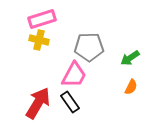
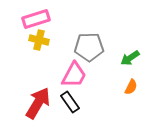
pink rectangle: moved 6 px left
